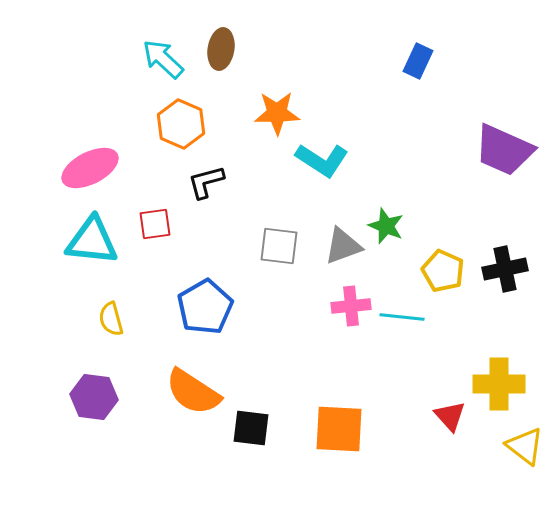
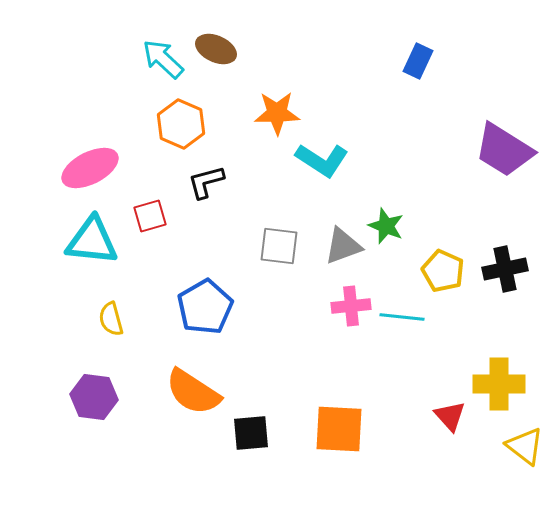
brown ellipse: moved 5 px left; rotated 75 degrees counterclockwise
purple trapezoid: rotated 8 degrees clockwise
red square: moved 5 px left, 8 px up; rotated 8 degrees counterclockwise
black square: moved 5 px down; rotated 12 degrees counterclockwise
